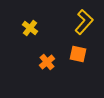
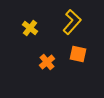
yellow L-shape: moved 12 px left
